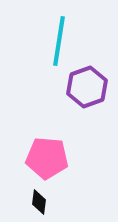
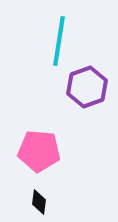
pink pentagon: moved 8 px left, 7 px up
